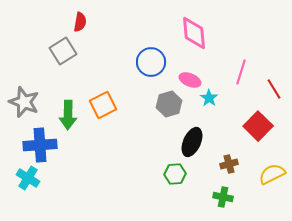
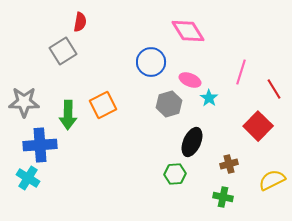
pink diamond: moved 6 px left, 2 px up; rotated 28 degrees counterclockwise
gray star: rotated 20 degrees counterclockwise
yellow semicircle: moved 6 px down
